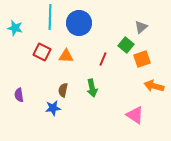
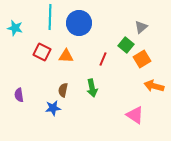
orange square: rotated 12 degrees counterclockwise
